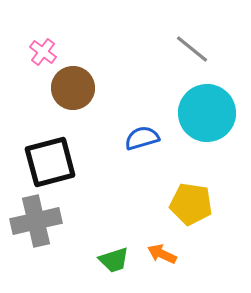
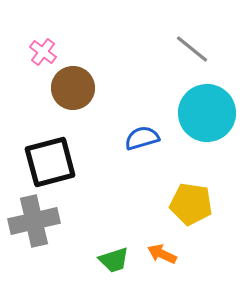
gray cross: moved 2 px left
